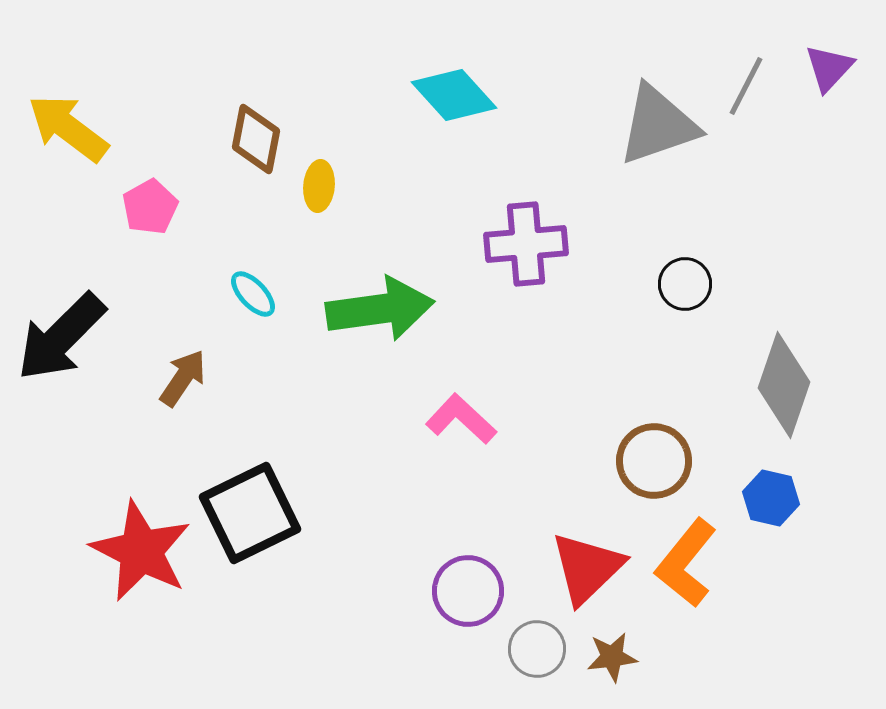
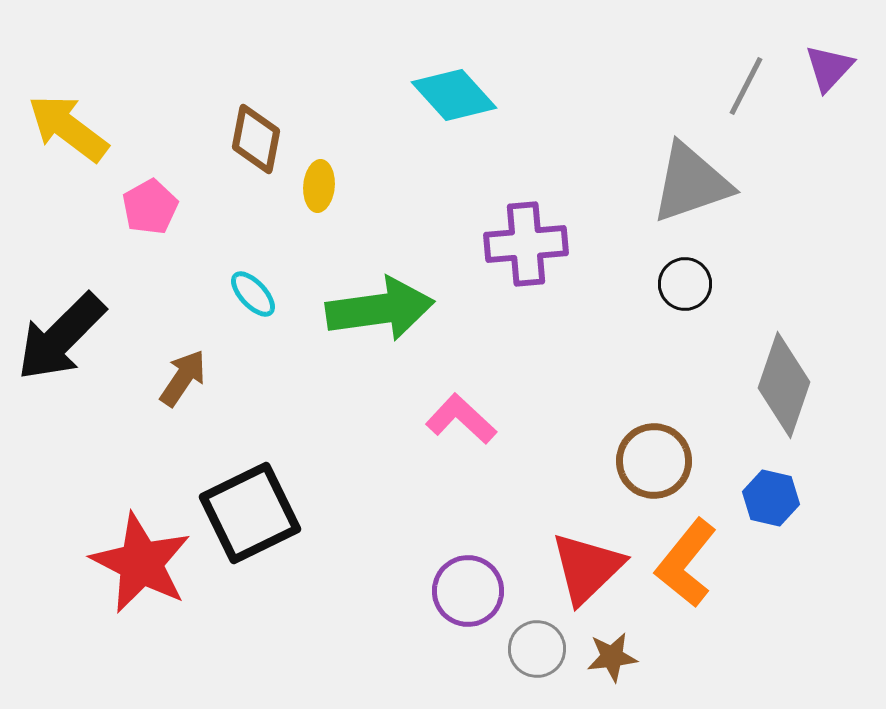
gray triangle: moved 33 px right, 58 px down
red star: moved 12 px down
